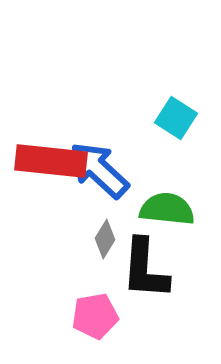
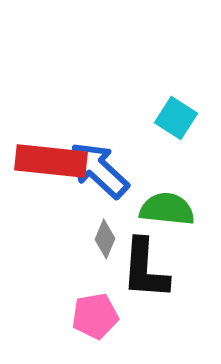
gray diamond: rotated 9 degrees counterclockwise
